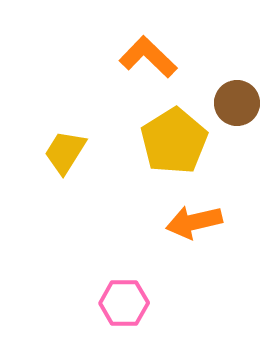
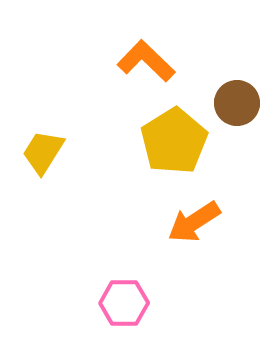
orange L-shape: moved 2 px left, 4 px down
yellow trapezoid: moved 22 px left
orange arrow: rotated 20 degrees counterclockwise
